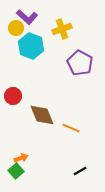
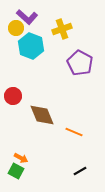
orange line: moved 3 px right, 4 px down
orange arrow: rotated 48 degrees clockwise
green square: rotated 21 degrees counterclockwise
